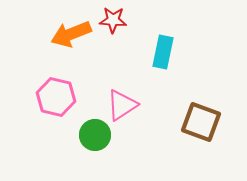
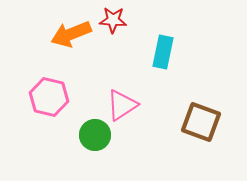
pink hexagon: moved 7 px left
